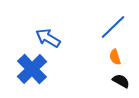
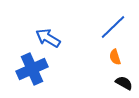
blue cross: rotated 20 degrees clockwise
black semicircle: moved 3 px right, 2 px down
